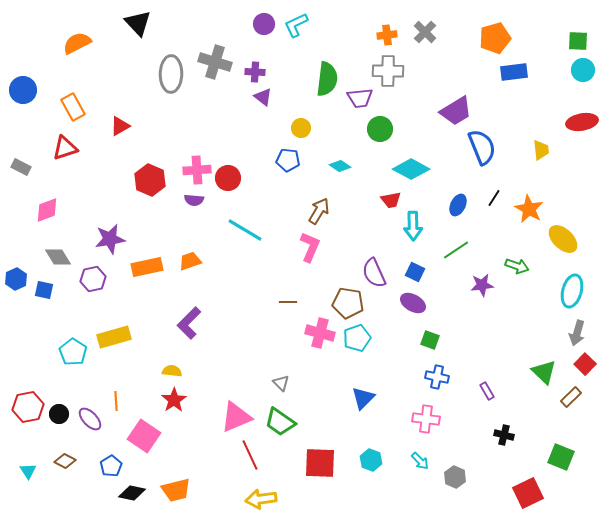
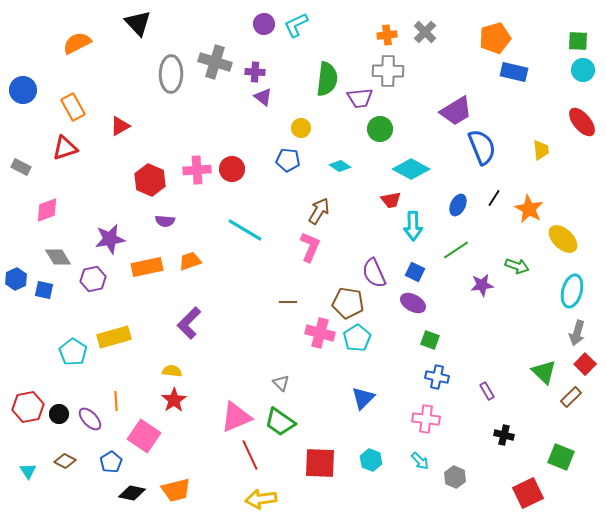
blue rectangle at (514, 72): rotated 20 degrees clockwise
red ellipse at (582, 122): rotated 60 degrees clockwise
red circle at (228, 178): moved 4 px right, 9 px up
purple semicircle at (194, 200): moved 29 px left, 21 px down
cyan pentagon at (357, 338): rotated 12 degrees counterclockwise
blue pentagon at (111, 466): moved 4 px up
